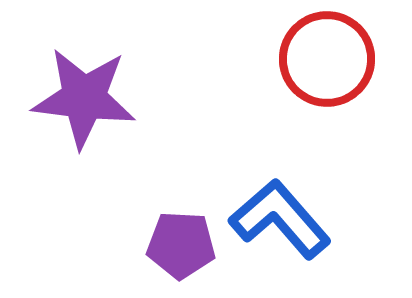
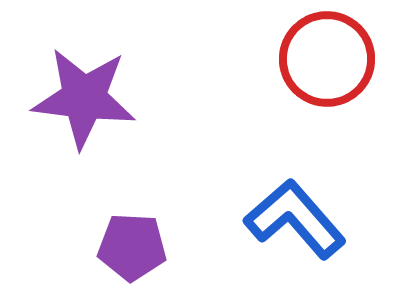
blue L-shape: moved 15 px right
purple pentagon: moved 49 px left, 2 px down
